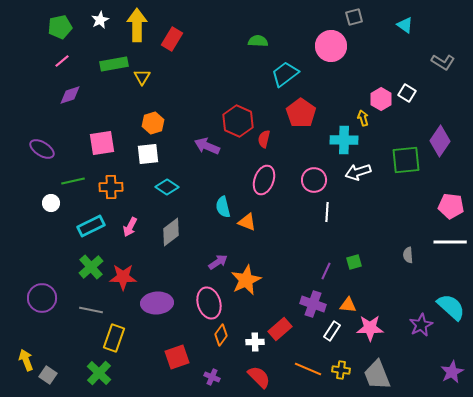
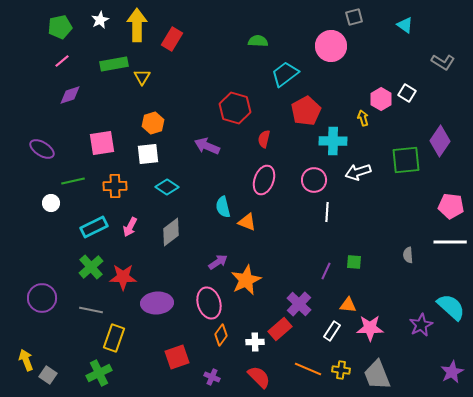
red pentagon at (301, 113): moved 5 px right, 2 px up; rotated 8 degrees clockwise
red hexagon at (238, 121): moved 3 px left, 13 px up; rotated 8 degrees counterclockwise
cyan cross at (344, 140): moved 11 px left, 1 px down
orange cross at (111, 187): moved 4 px right, 1 px up
cyan rectangle at (91, 226): moved 3 px right, 1 px down
green square at (354, 262): rotated 21 degrees clockwise
purple cross at (313, 304): moved 14 px left; rotated 25 degrees clockwise
green cross at (99, 373): rotated 20 degrees clockwise
